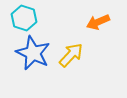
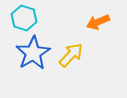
blue star: rotated 16 degrees clockwise
